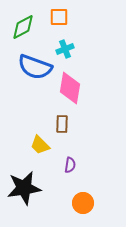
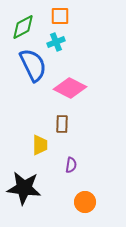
orange square: moved 1 px right, 1 px up
cyan cross: moved 9 px left, 7 px up
blue semicircle: moved 2 px left, 2 px up; rotated 136 degrees counterclockwise
pink diamond: rotated 72 degrees counterclockwise
yellow trapezoid: rotated 135 degrees counterclockwise
purple semicircle: moved 1 px right
black star: rotated 16 degrees clockwise
orange circle: moved 2 px right, 1 px up
